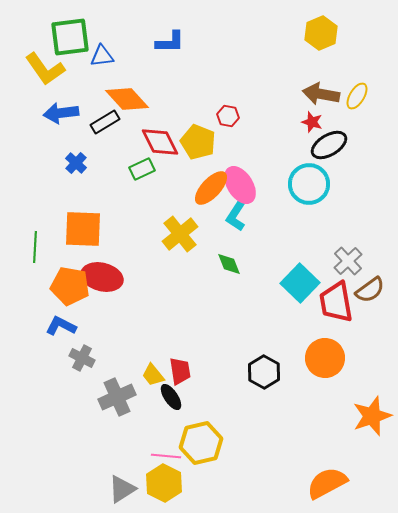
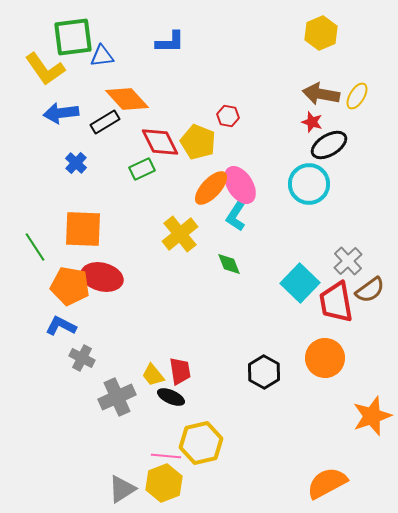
green square at (70, 37): moved 3 px right
green line at (35, 247): rotated 36 degrees counterclockwise
black ellipse at (171, 397): rotated 32 degrees counterclockwise
yellow hexagon at (164, 483): rotated 12 degrees clockwise
